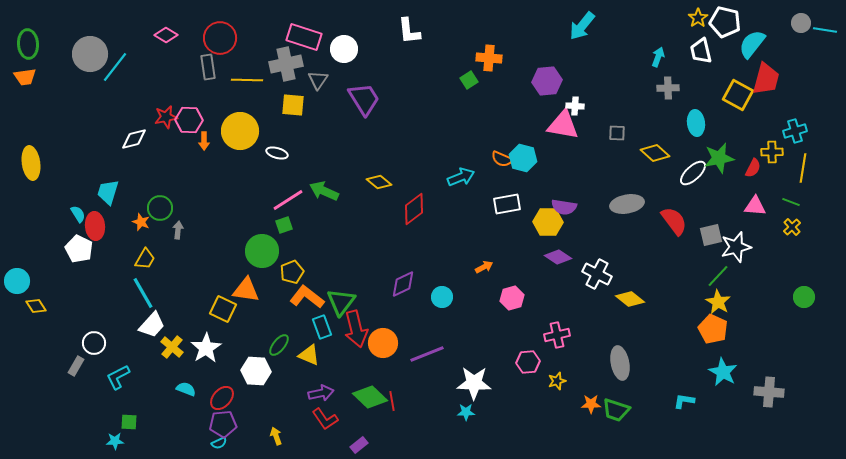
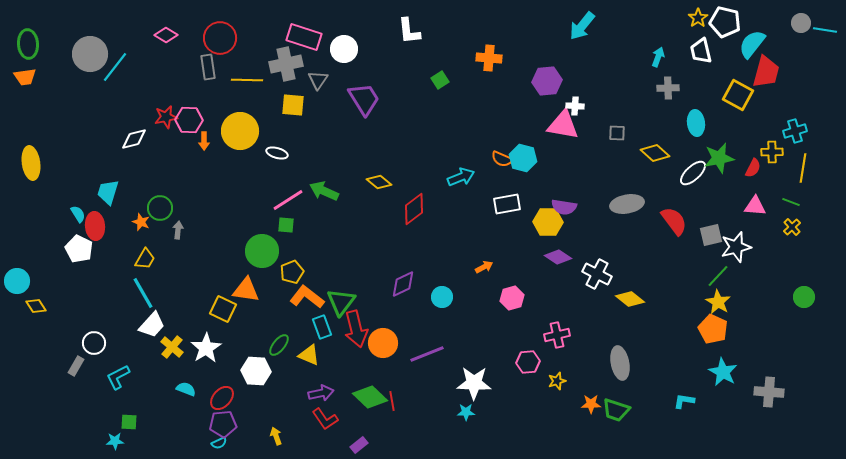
red trapezoid at (766, 79): moved 7 px up
green square at (469, 80): moved 29 px left
green square at (284, 225): moved 2 px right; rotated 24 degrees clockwise
